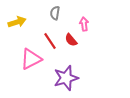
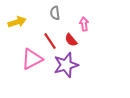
gray semicircle: rotated 16 degrees counterclockwise
pink triangle: moved 1 px right
purple star: moved 13 px up
